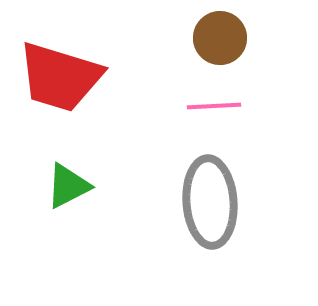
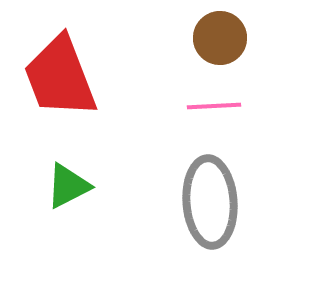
red trapezoid: rotated 52 degrees clockwise
